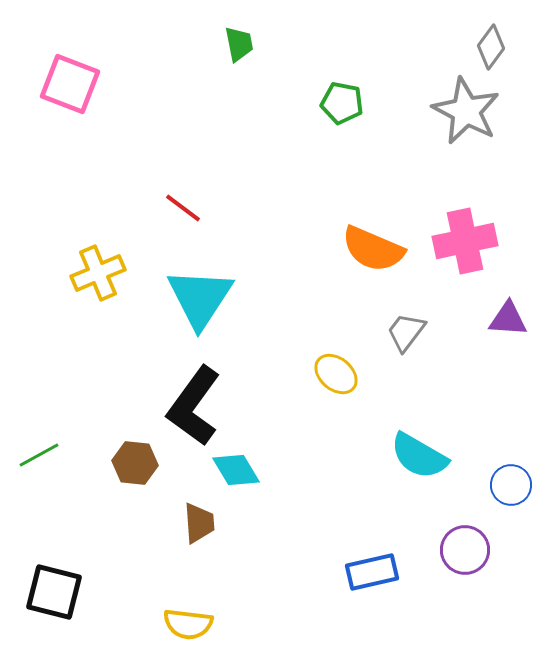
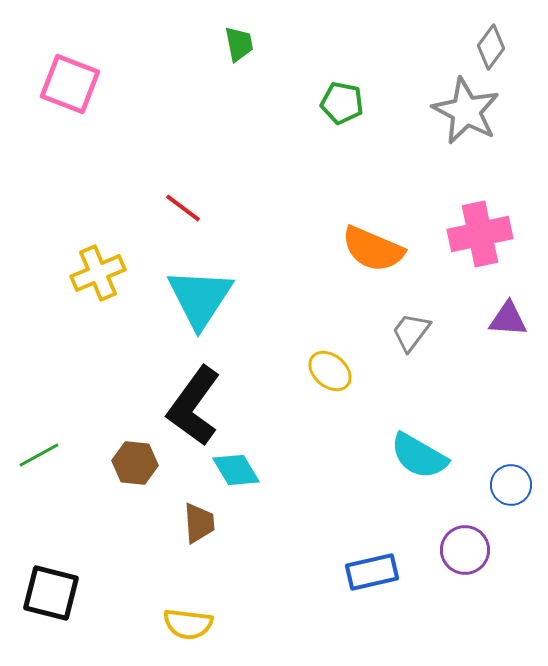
pink cross: moved 15 px right, 7 px up
gray trapezoid: moved 5 px right
yellow ellipse: moved 6 px left, 3 px up
black square: moved 3 px left, 1 px down
